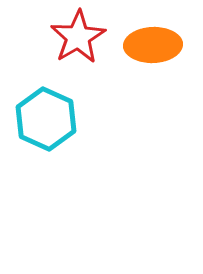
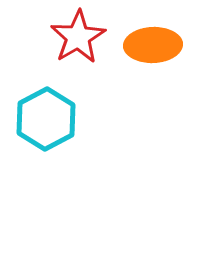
cyan hexagon: rotated 8 degrees clockwise
